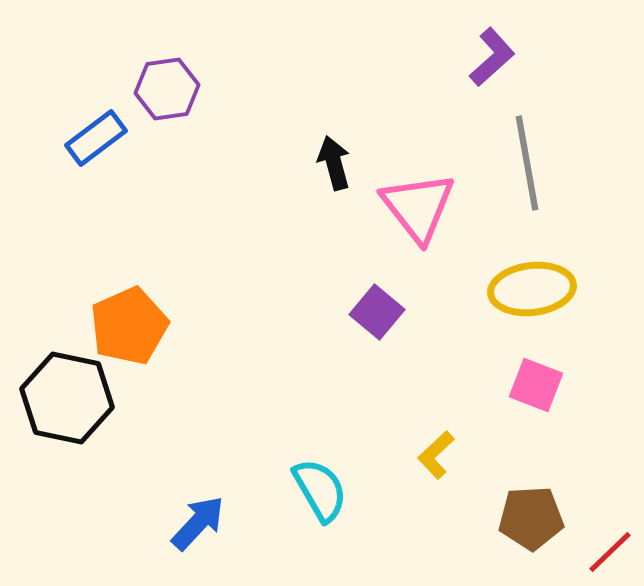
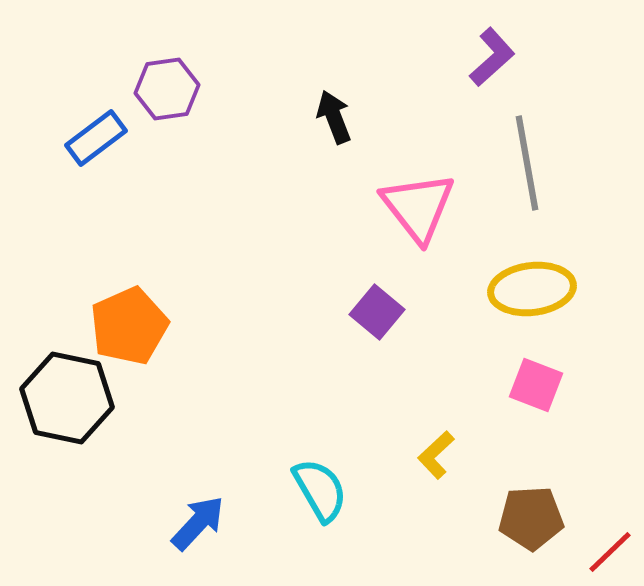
black arrow: moved 46 px up; rotated 6 degrees counterclockwise
